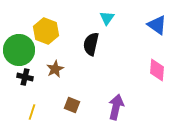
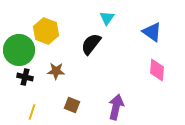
blue triangle: moved 5 px left, 7 px down
black semicircle: rotated 25 degrees clockwise
brown star: moved 1 px right, 2 px down; rotated 30 degrees clockwise
